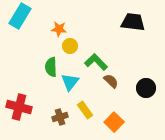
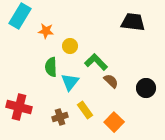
orange star: moved 13 px left, 2 px down
